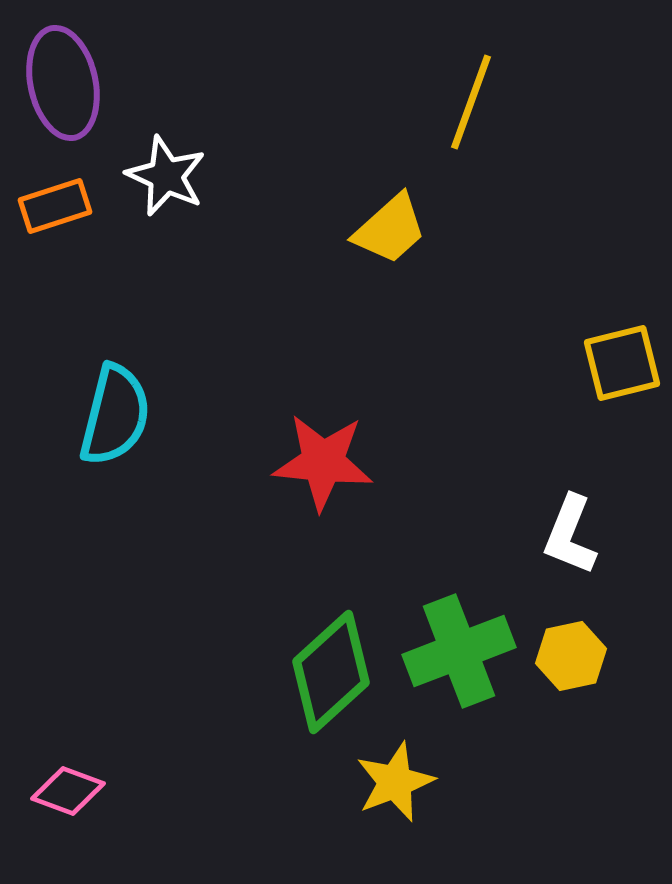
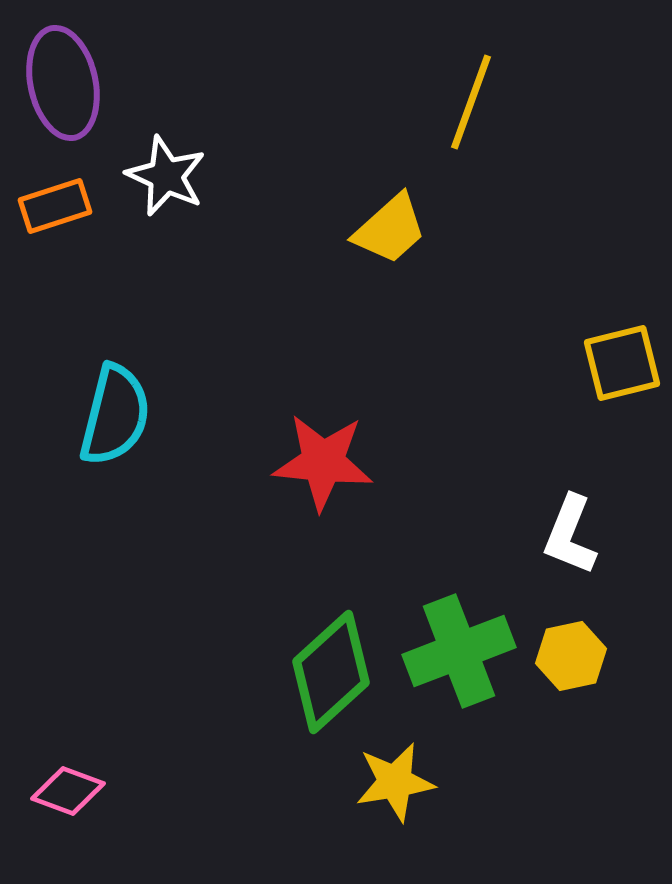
yellow star: rotated 12 degrees clockwise
